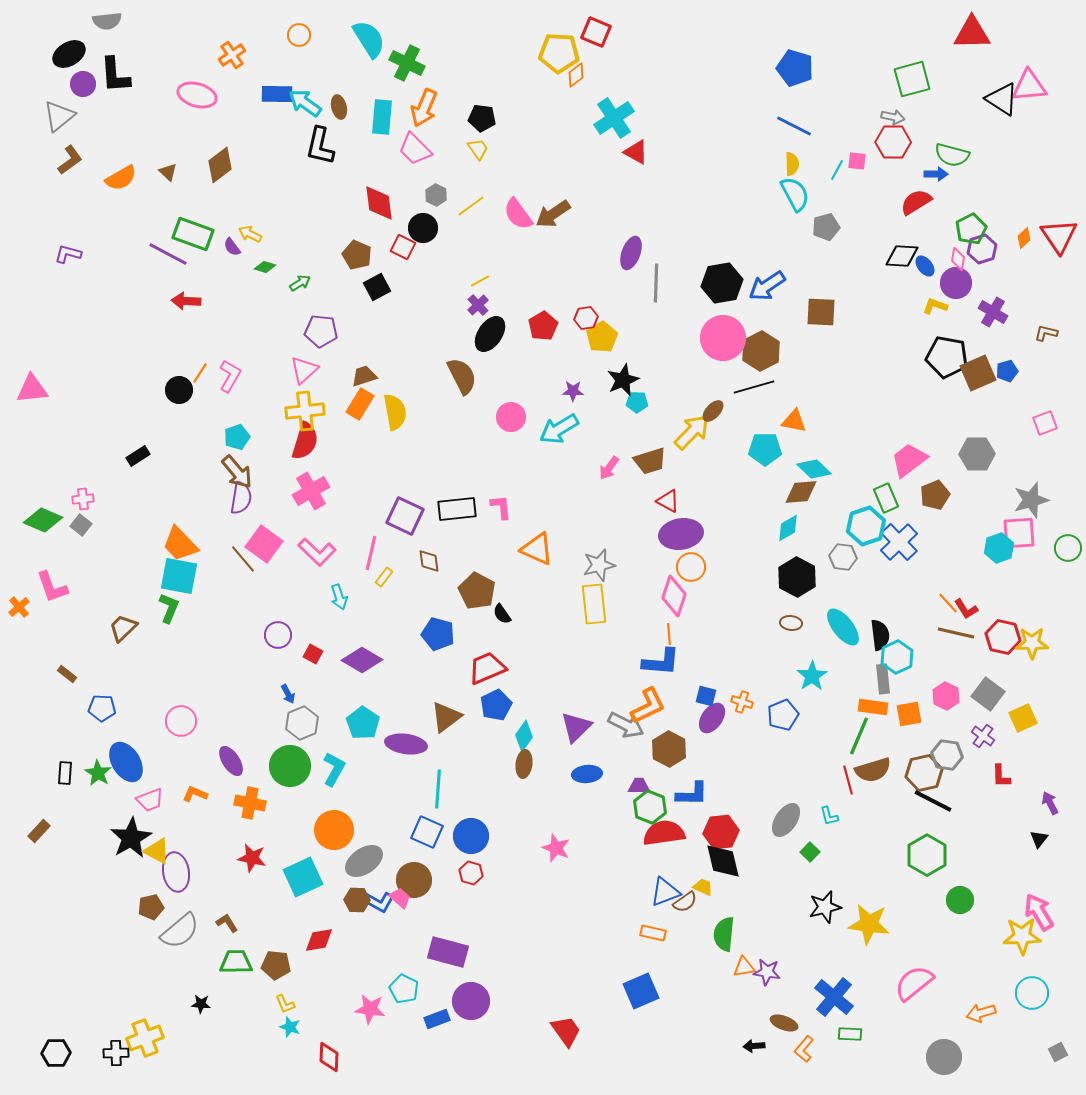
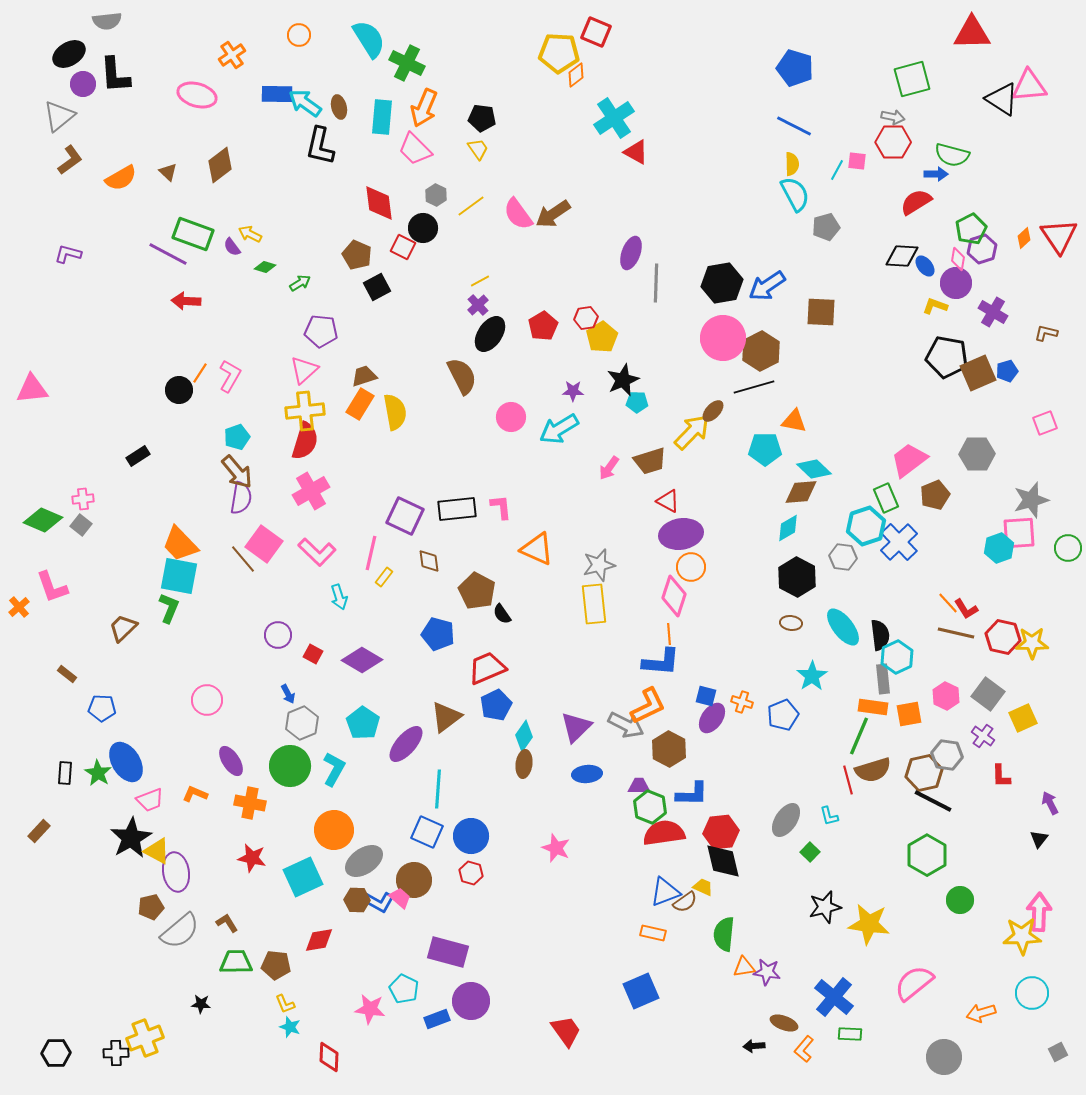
pink circle at (181, 721): moved 26 px right, 21 px up
purple ellipse at (406, 744): rotated 57 degrees counterclockwise
pink arrow at (1039, 912): rotated 33 degrees clockwise
